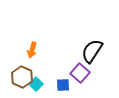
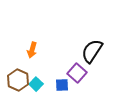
purple square: moved 3 px left
brown hexagon: moved 4 px left, 3 px down
blue square: moved 1 px left
